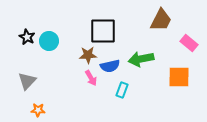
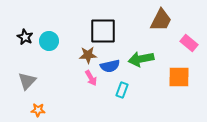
black star: moved 2 px left
